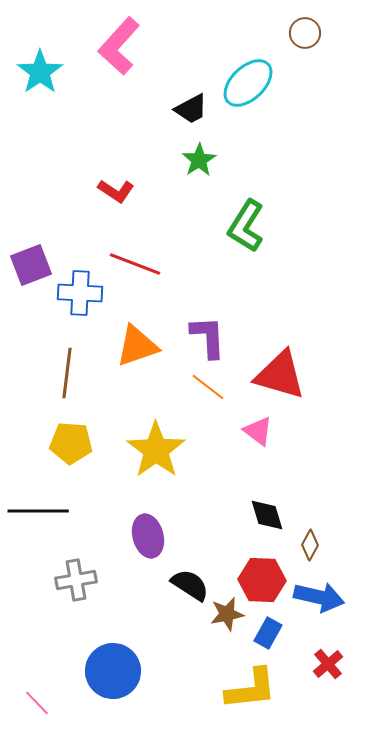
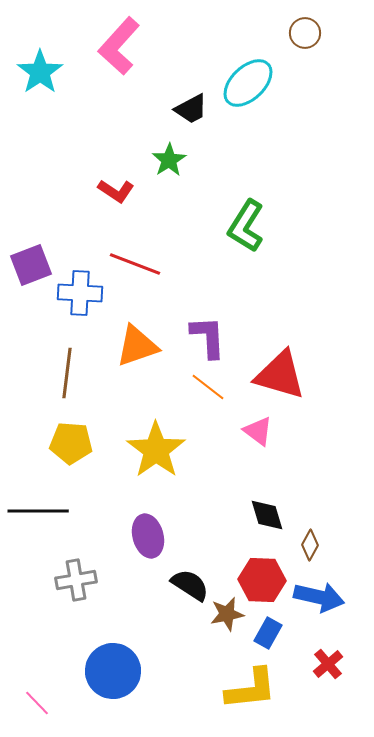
green star: moved 30 px left
